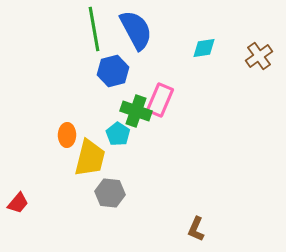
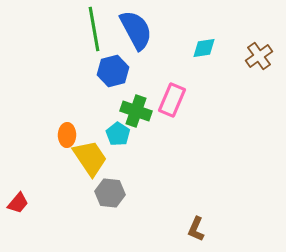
pink rectangle: moved 12 px right
yellow trapezoid: rotated 48 degrees counterclockwise
